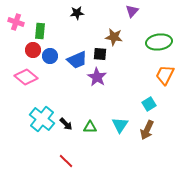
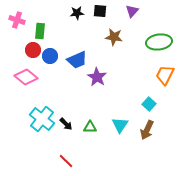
pink cross: moved 1 px right, 2 px up
black square: moved 43 px up
cyan square: rotated 16 degrees counterclockwise
